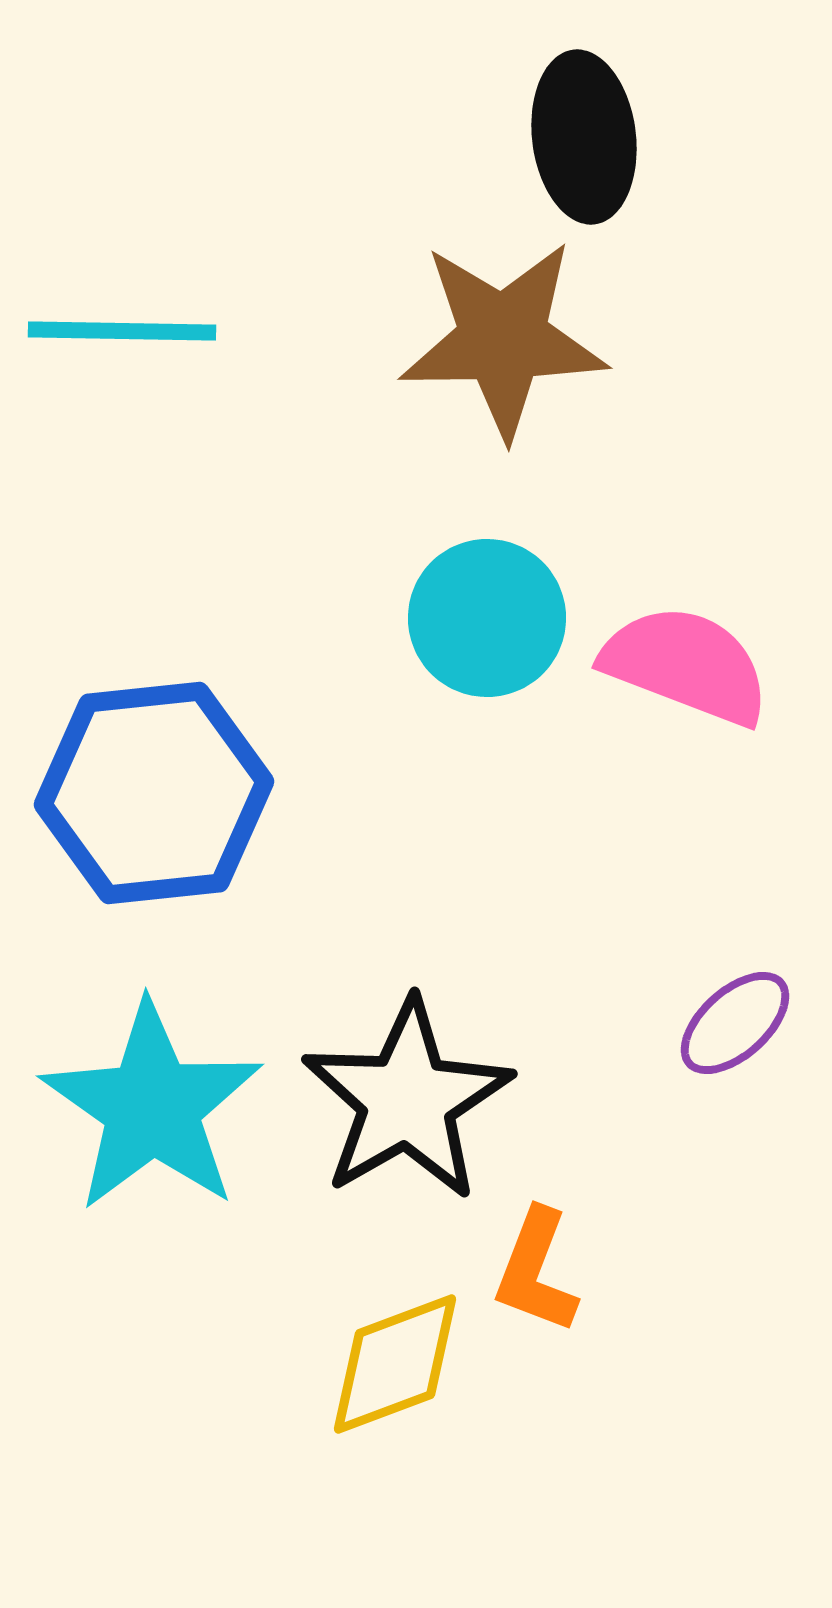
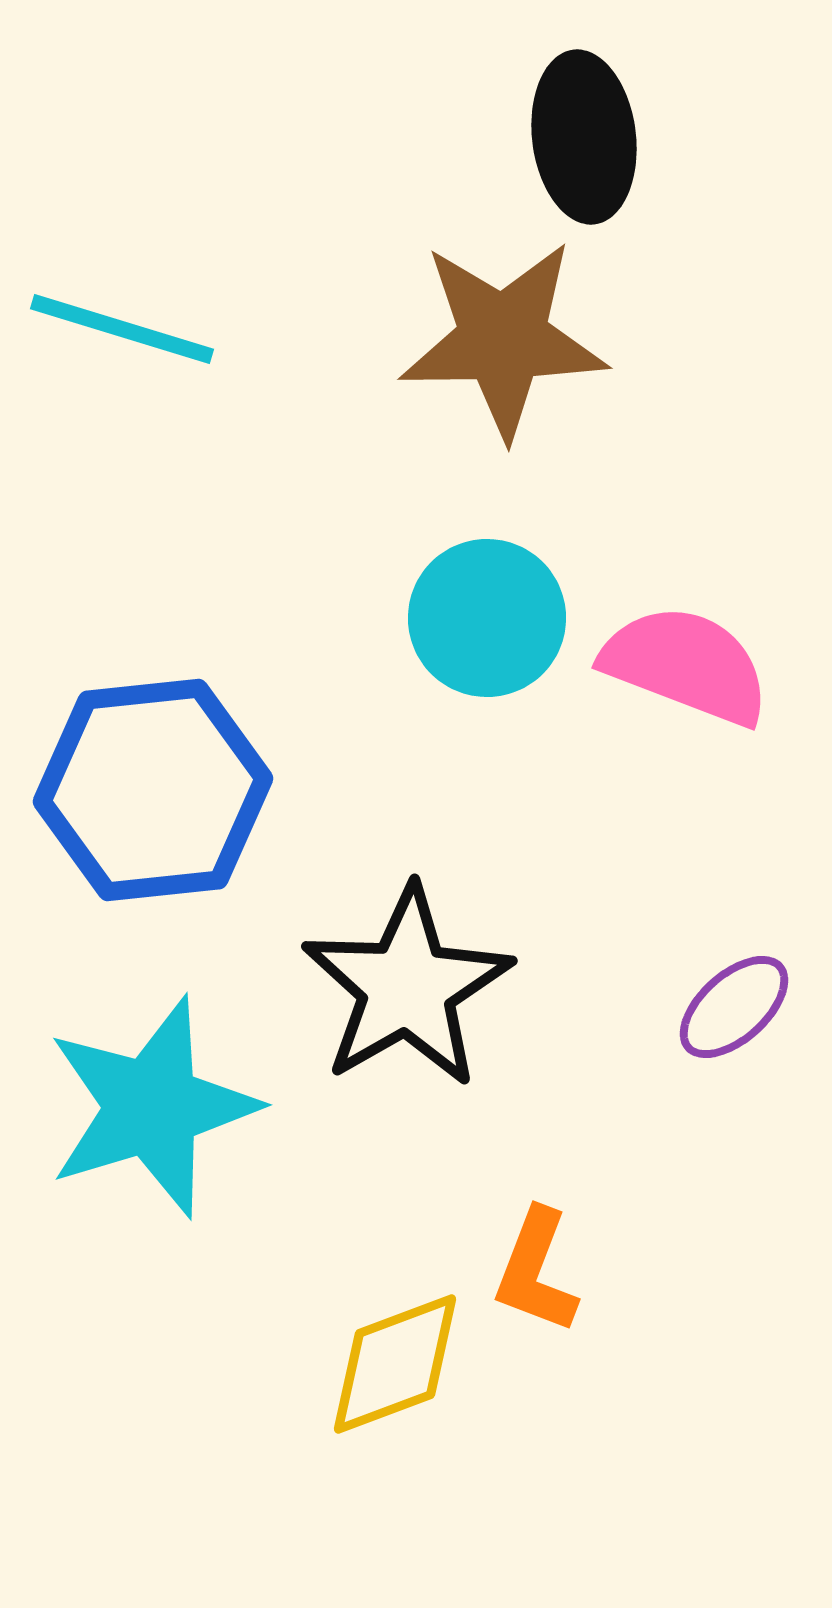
cyan line: moved 2 px up; rotated 16 degrees clockwise
blue hexagon: moved 1 px left, 3 px up
purple ellipse: moved 1 px left, 16 px up
black star: moved 113 px up
cyan star: rotated 20 degrees clockwise
